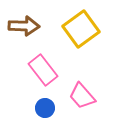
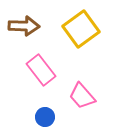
pink rectangle: moved 2 px left
blue circle: moved 9 px down
